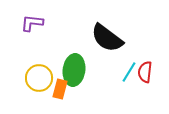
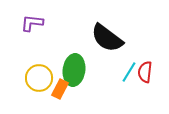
orange rectangle: rotated 12 degrees clockwise
